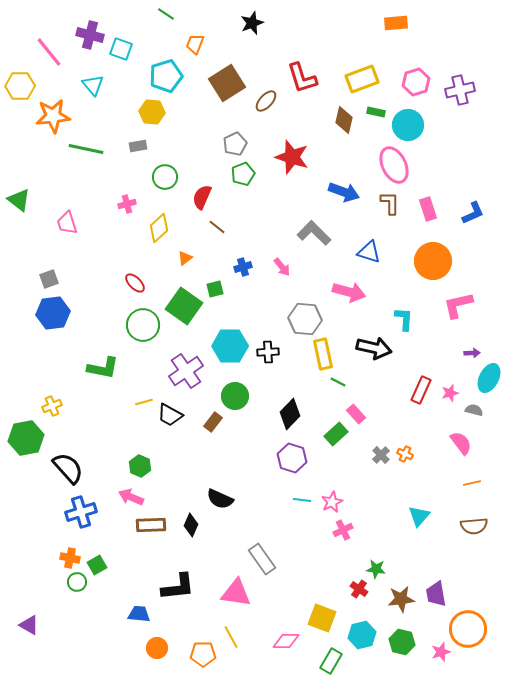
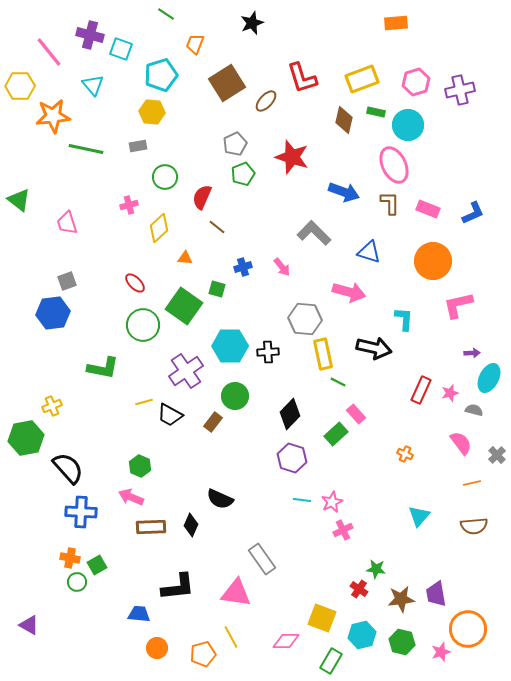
cyan pentagon at (166, 76): moved 5 px left, 1 px up
pink cross at (127, 204): moved 2 px right, 1 px down
pink rectangle at (428, 209): rotated 50 degrees counterclockwise
orange triangle at (185, 258): rotated 42 degrees clockwise
gray square at (49, 279): moved 18 px right, 2 px down
green square at (215, 289): moved 2 px right; rotated 30 degrees clockwise
gray cross at (381, 455): moved 116 px right
blue cross at (81, 512): rotated 20 degrees clockwise
brown rectangle at (151, 525): moved 2 px down
orange pentagon at (203, 654): rotated 15 degrees counterclockwise
